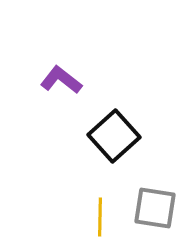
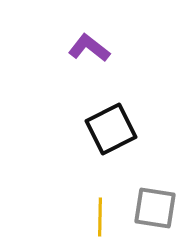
purple L-shape: moved 28 px right, 32 px up
black square: moved 3 px left, 7 px up; rotated 15 degrees clockwise
